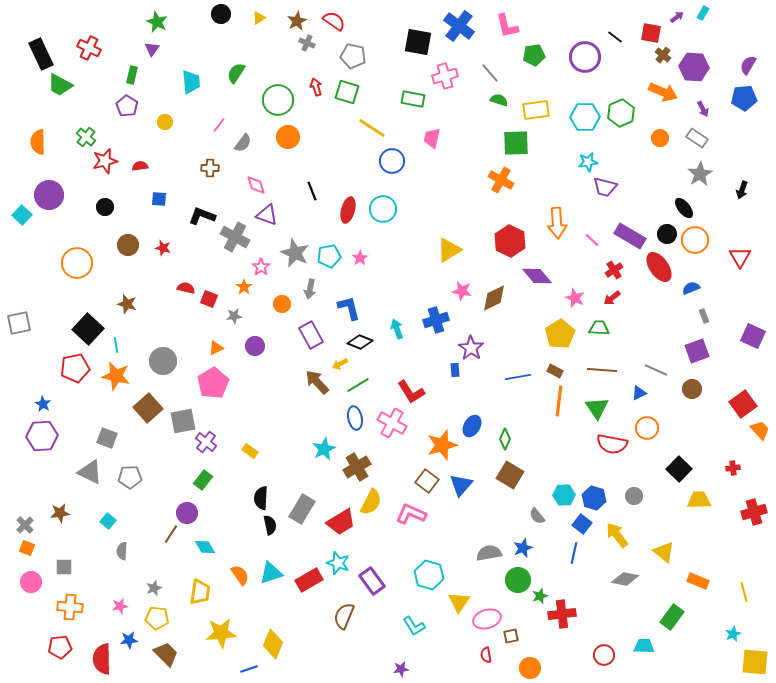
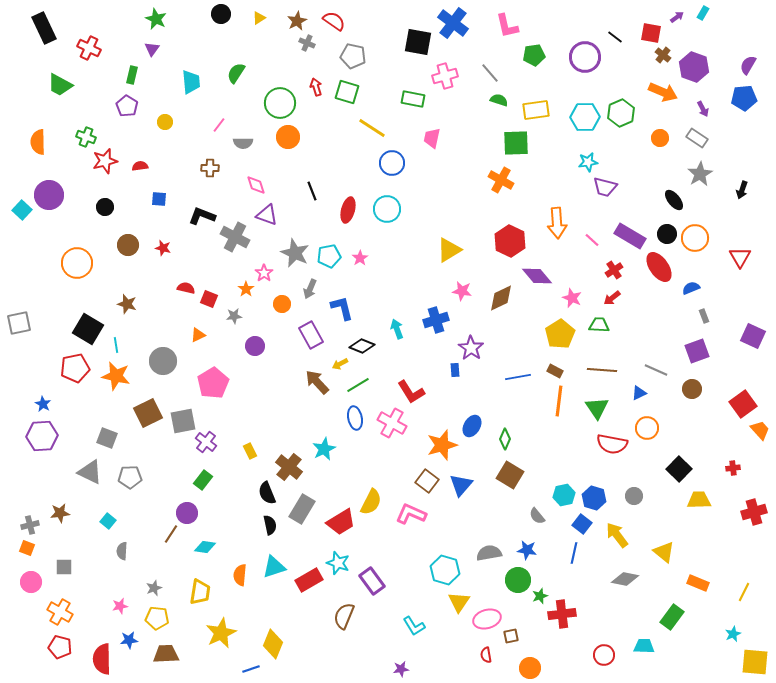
green star at (157, 22): moved 1 px left, 3 px up
blue cross at (459, 26): moved 6 px left, 3 px up
black rectangle at (41, 54): moved 3 px right, 26 px up
purple hexagon at (694, 67): rotated 16 degrees clockwise
green circle at (278, 100): moved 2 px right, 3 px down
green cross at (86, 137): rotated 18 degrees counterclockwise
gray semicircle at (243, 143): rotated 54 degrees clockwise
blue circle at (392, 161): moved 2 px down
black ellipse at (684, 208): moved 10 px left, 8 px up
cyan circle at (383, 209): moved 4 px right
cyan square at (22, 215): moved 5 px up
orange circle at (695, 240): moved 2 px up
pink star at (261, 267): moved 3 px right, 6 px down
orange star at (244, 287): moved 2 px right, 2 px down
gray arrow at (310, 289): rotated 12 degrees clockwise
brown diamond at (494, 298): moved 7 px right
pink star at (575, 298): moved 3 px left
blue L-shape at (349, 308): moved 7 px left
green trapezoid at (599, 328): moved 3 px up
black square at (88, 329): rotated 12 degrees counterclockwise
black diamond at (360, 342): moved 2 px right, 4 px down
orange triangle at (216, 348): moved 18 px left, 13 px up
brown square at (148, 408): moved 5 px down; rotated 16 degrees clockwise
yellow rectangle at (250, 451): rotated 28 degrees clockwise
brown cross at (357, 467): moved 68 px left; rotated 20 degrees counterclockwise
cyan hexagon at (564, 495): rotated 10 degrees counterclockwise
black semicircle at (261, 498): moved 6 px right, 5 px up; rotated 25 degrees counterclockwise
gray cross at (25, 525): moved 5 px right; rotated 30 degrees clockwise
cyan diamond at (205, 547): rotated 50 degrees counterclockwise
blue star at (523, 548): moved 4 px right, 2 px down; rotated 30 degrees clockwise
cyan triangle at (271, 573): moved 3 px right, 6 px up
orange semicircle at (240, 575): rotated 140 degrees counterclockwise
cyan hexagon at (429, 575): moved 16 px right, 5 px up
orange rectangle at (698, 581): moved 2 px down
yellow line at (744, 592): rotated 42 degrees clockwise
orange cross at (70, 607): moved 10 px left, 5 px down; rotated 25 degrees clockwise
yellow star at (221, 633): rotated 20 degrees counterclockwise
red pentagon at (60, 647): rotated 20 degrees clockwise
brown trapezoid at (166, 654): rotated 48 degrees counterclockwise
blue line at (249, 669): moved 2 px right
